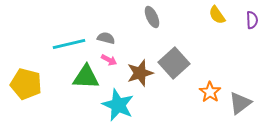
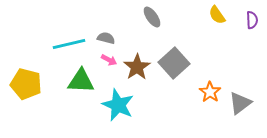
gray ellipse: rotated 10 degrees counterclockwise
brown star: moved 3 px left, 6 px up; rotated 16 degrees counterclockwise
green triangle: moved 5 px left, 4 px down
